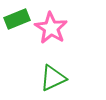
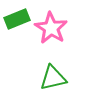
green triangle: rotated 12 degrees clockwise
